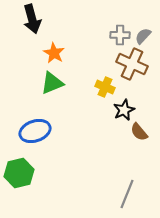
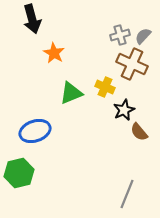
gray cross: rotated 18 degrees counterclockwise
green triangle: moved 19 px right, 10 px down
